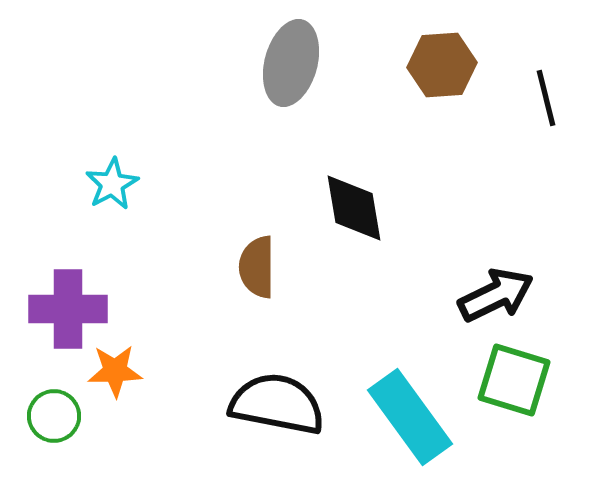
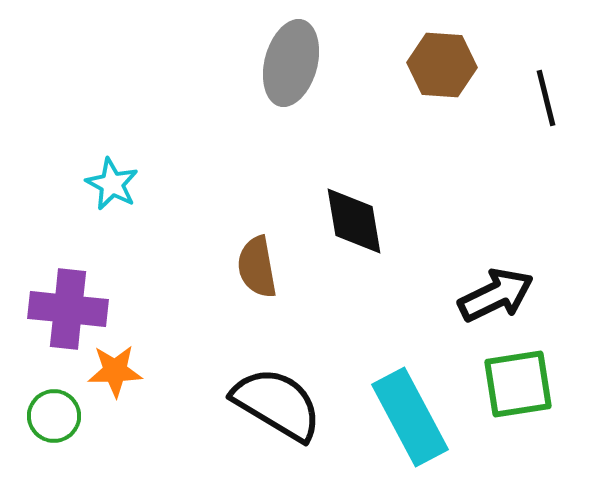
brown hexagon: rotated 8 degrees clockwise
cyan star: rotated 16 degrees counterclockwise
black diamond: moved 13 px down
brown semicircle: rotated 10 degrees counterclockwise
purple cross: rotated 6 degrees clockwise
green square: moved 4 px right, 4 px down; rotated 26 degrees counterclockwise
black semicircle: rotated 20 degrees clockwise
cyan rectangle: rotated 8 degrees clockwise
